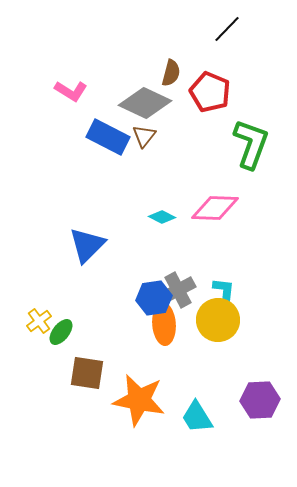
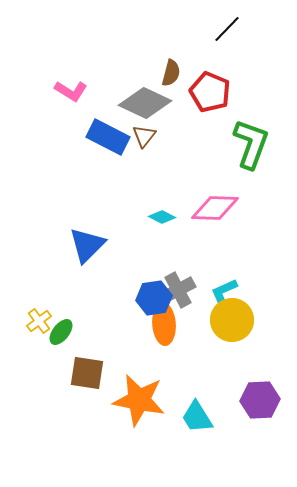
cyan L-shape: rotated 120 degrees counterclockwise
yellow circle: moved 14 px right
